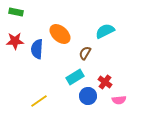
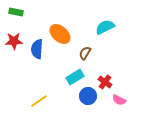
cyan semicircle: moved 4 px up
red star: moved 1 px left
pink semicircle: rotated 32 degrees clockwise
